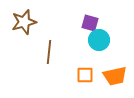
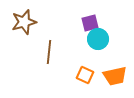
purple square: rotated 30 degrees counterclockwise
cyan circle: moved 1 px left, 1 px up
orange square: rotated 24 degrees clockwise
